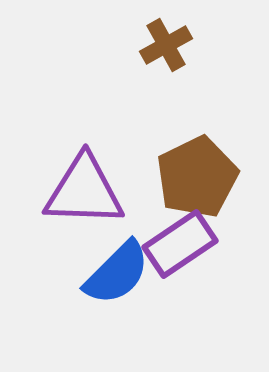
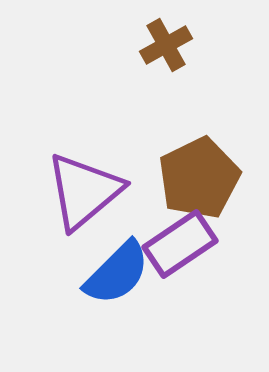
brown pentagon: moved 2 px right, 1 px down
purple triangle: rotated 42 degrees counterclockwise
